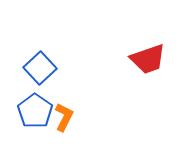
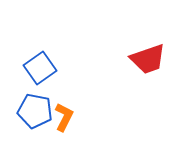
blue square: rotated 8 degrees clockwise
blue pentagon: rotated 24 degrees counterclockwise
